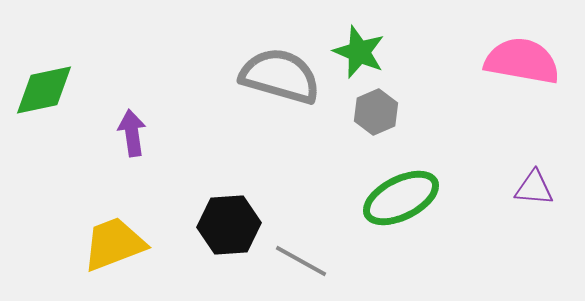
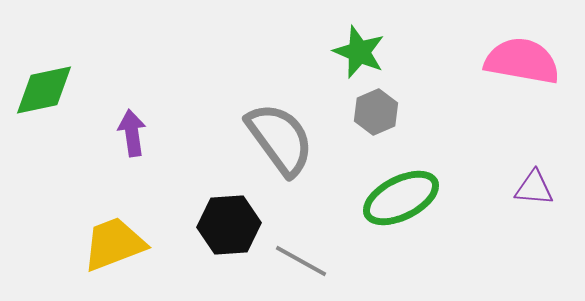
gray semicircle: moved 63 px down; rotated 38 degrees clockwise
